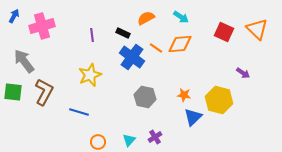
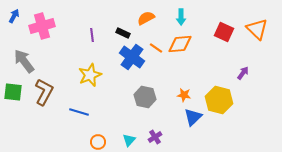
cyan arrow: rotated 56 degrees clockwise
purple arrow: rotated 88 degrees counterclockwise
